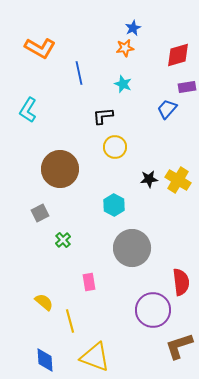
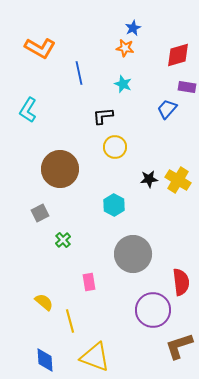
orange star: rotated 18 degrees clockwise
purple rectangle: rotated 18 degrees clockwise
gray circle: moved 1 px right, 6 px down
